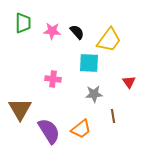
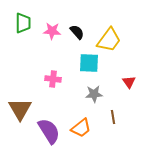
brown line: moved 1 px down
orange trapezoid: moved 1 px up
